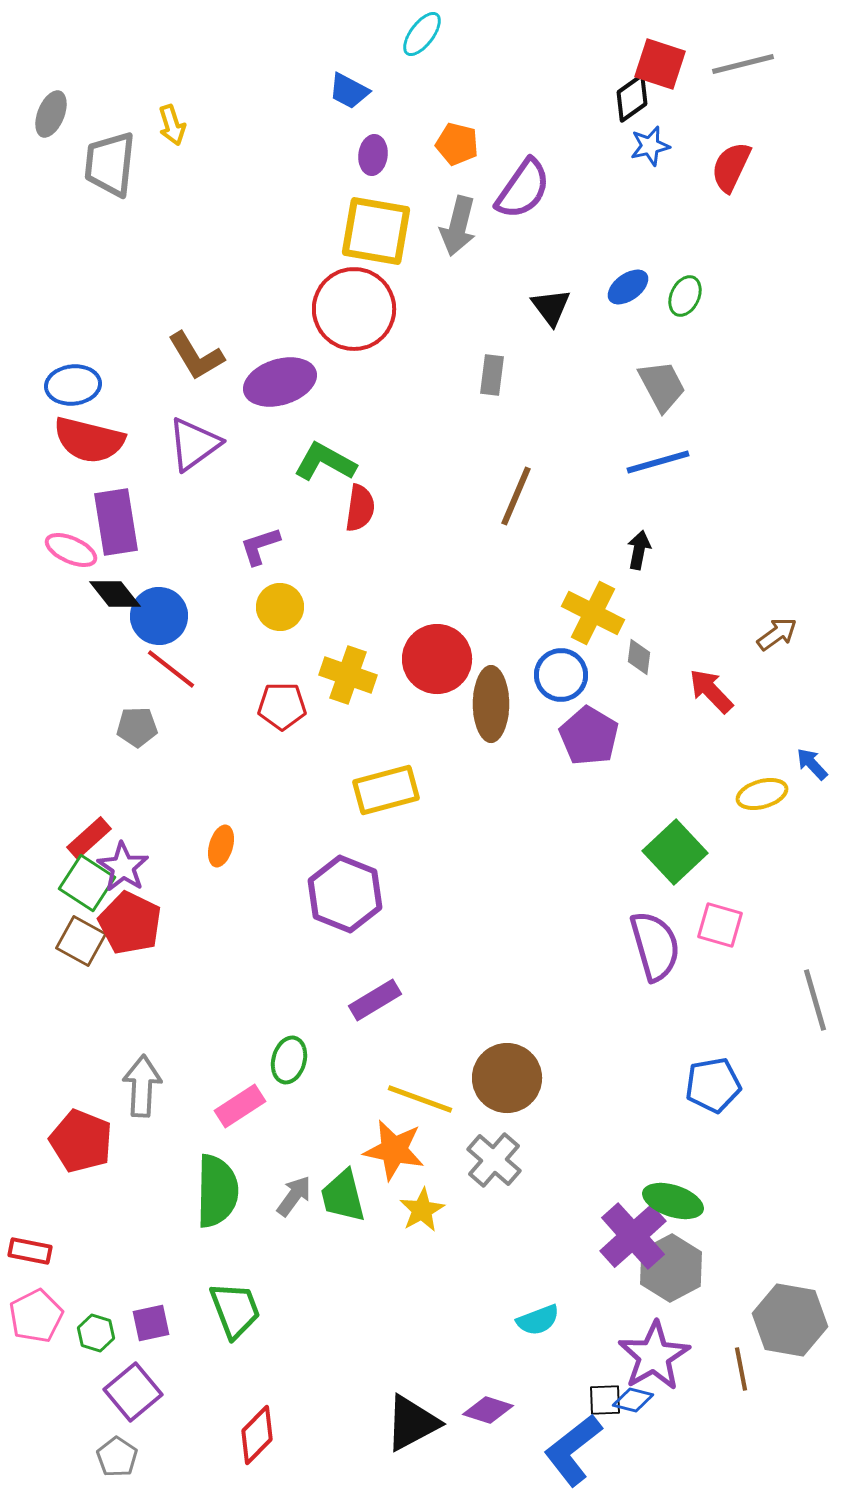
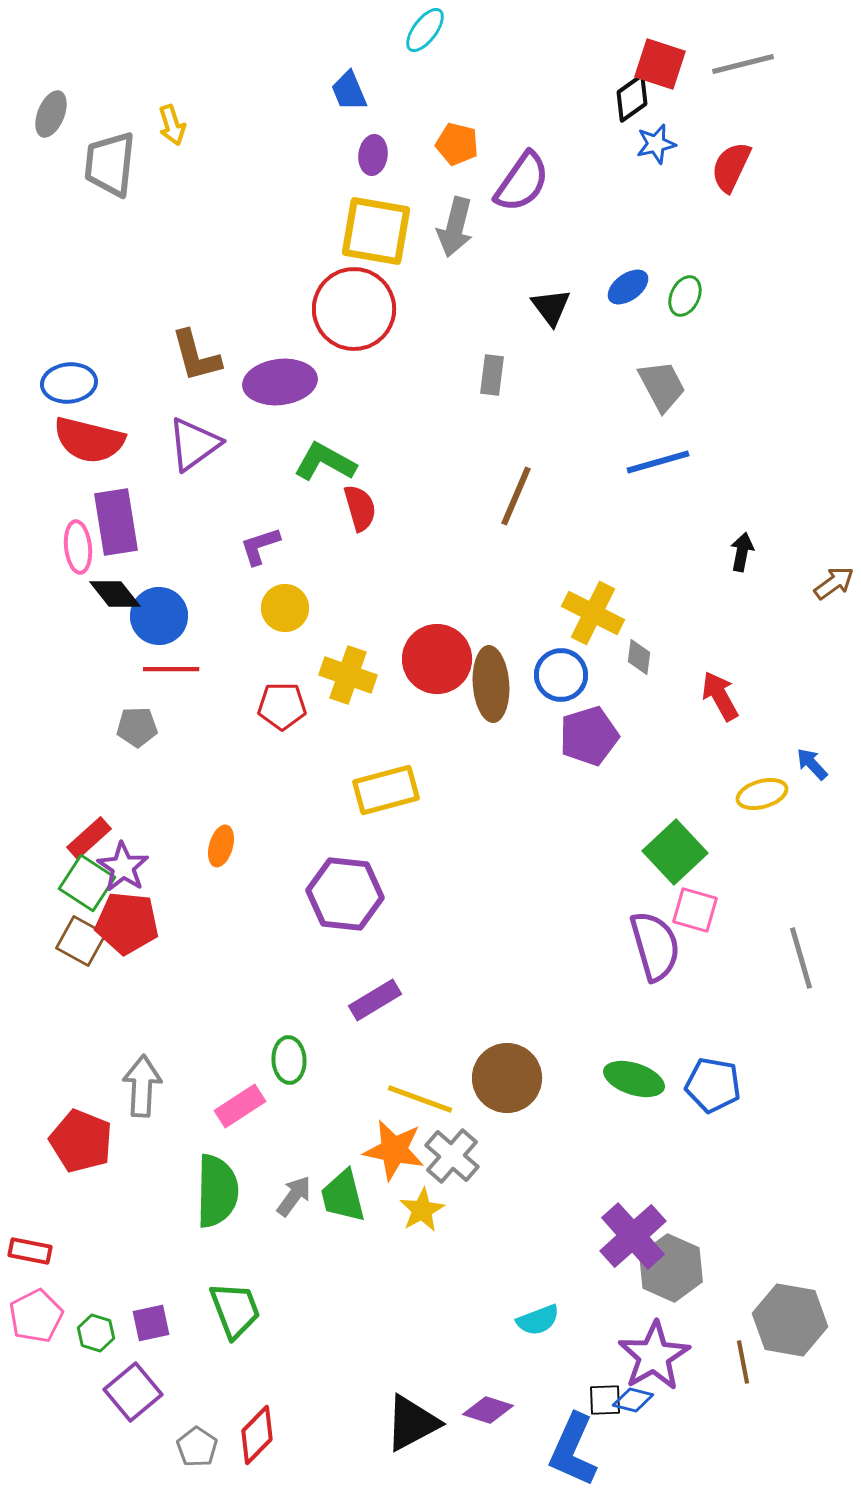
cyan ellipse at (422, 34): moved 3 px right, 4 px up
blue trapezoid at (349, 91): rotated 39 degrees clockwise
blue star at (650, 146): moved 6 px right, 2 px up
purple semicircle at (523, 189): moved 1 px left, 7 px up
gray arrow at (458, 226): moved 3 px left, 1 px down
brown L-shape at (196, 356): rotated 16 degrees clockwise
purple ellipse at (280, 382): rotated 10 degrees clockwise
blue ellipse at (73, 385): moved 4 px left, 2 px up
red semicircle at (360, 508): rotated 24 degrees counterclockwise
pink ellipse at (71, 550): moved 7 px right, 3 px up; rotated 60 degrees clockwise
black arrow at (639, 550): moved 103 px right, 2 px down
yellow circle at (280, 607): moved 5 px right, 1 px down
brown arrow at (777, 634): moved 57 px right, 51 px up
red line at (171, 669): rotated 38 degrees counterclockwise
red arrow at (711, 691): moved 9 px right, 5 px down; rotated 15 degrees clockwise
brown ellipse at (491, 704): moved 20 px up; rotated 4 degrees counterclockwise
purple pentagon at (589, 736): rotated 24 degrees clockwise
purple hexagon at (345, 894): rotated 16 degrees counterclockwise
red pentagon at (130, 923): moved 3 px left; rotated 20 degrees counterclockwise
pink square at (720, 925): moved 25 px left, 15 px up
gray line at (815, 1000): moved 14 px left, 42 px up
green ellipse at (289, 1060): rotated 18 degrees counterclockwise
blue pentagon at (713, 1085): rotated 20 degrees clockwise
gray cross at (494, 1160): moved 42 px left, 4 px up
green ellipse at (673, 1201): moved 39 px left, 122 px up
gray hexagon at (671, 1268): rotated 8 degrees counterclockwise
brown line at (741, 1369): moved 2 px right, 7 px up
blue L-shape at (573, 1450): rotated 28 degrees counterclockwise
gray pentagon at (117, 1457): moved 80 px right, 10 px up
